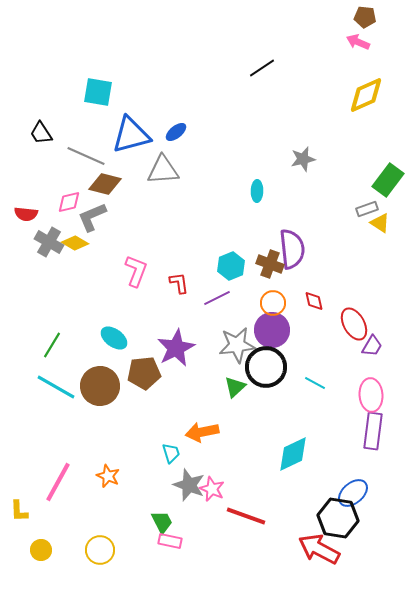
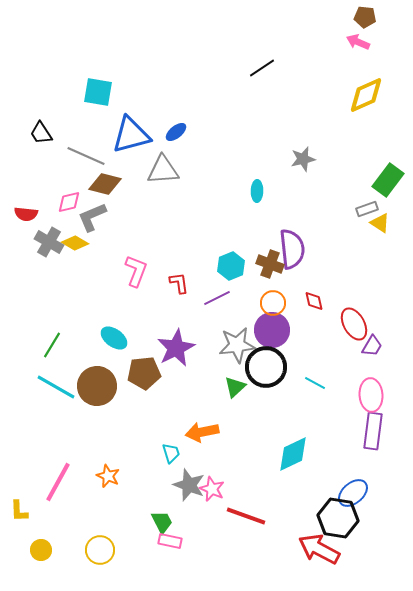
brown circle at (100, 386): moved 3 px left
